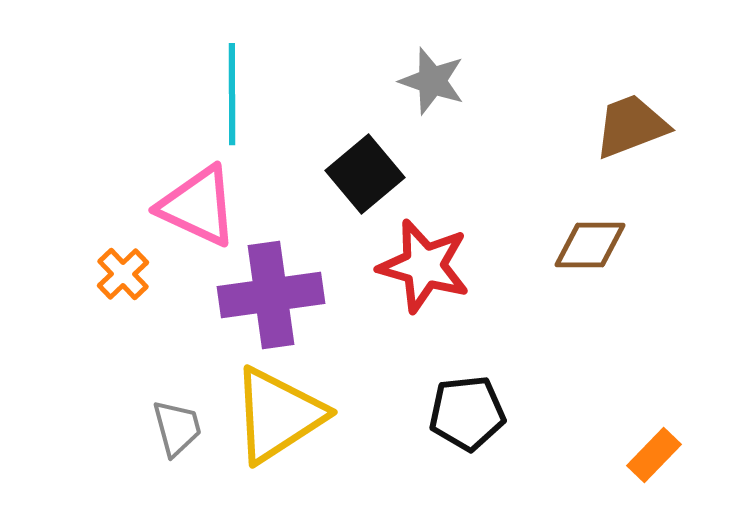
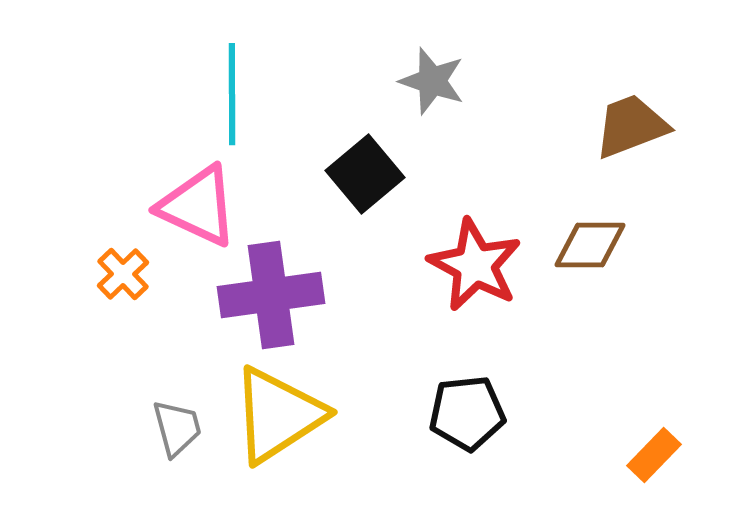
red star: moved 51 px right, 1 px up; rotated 12 degrees clockwise
